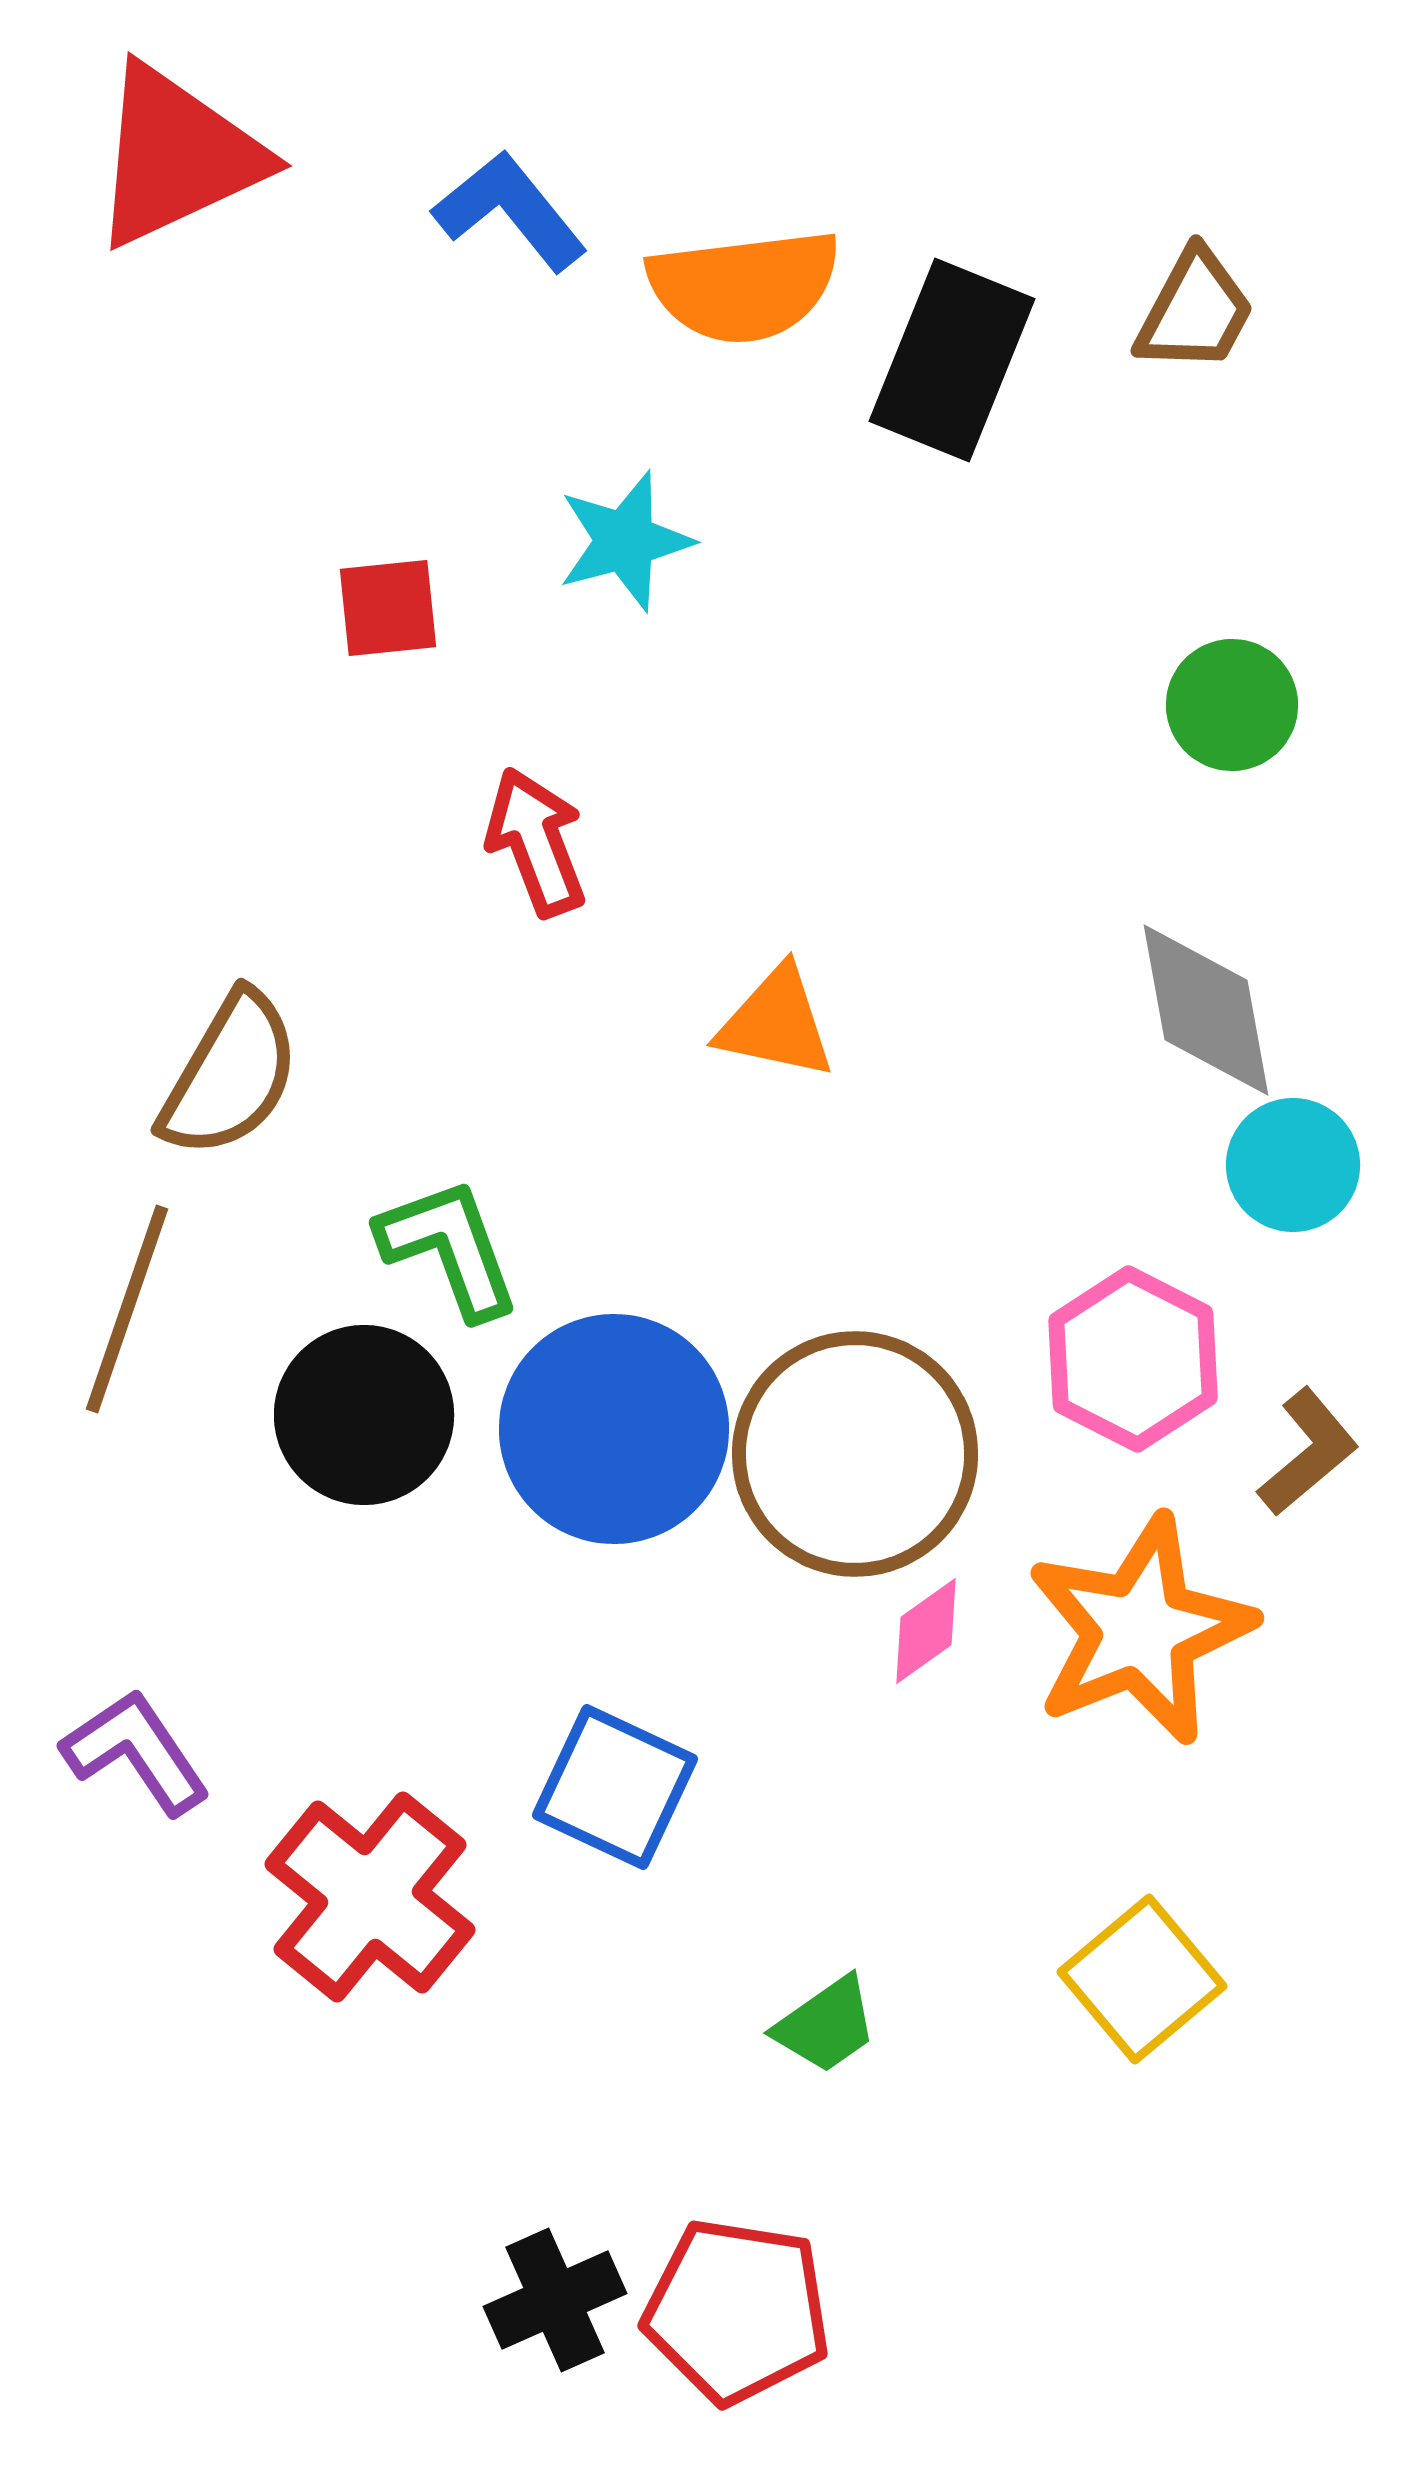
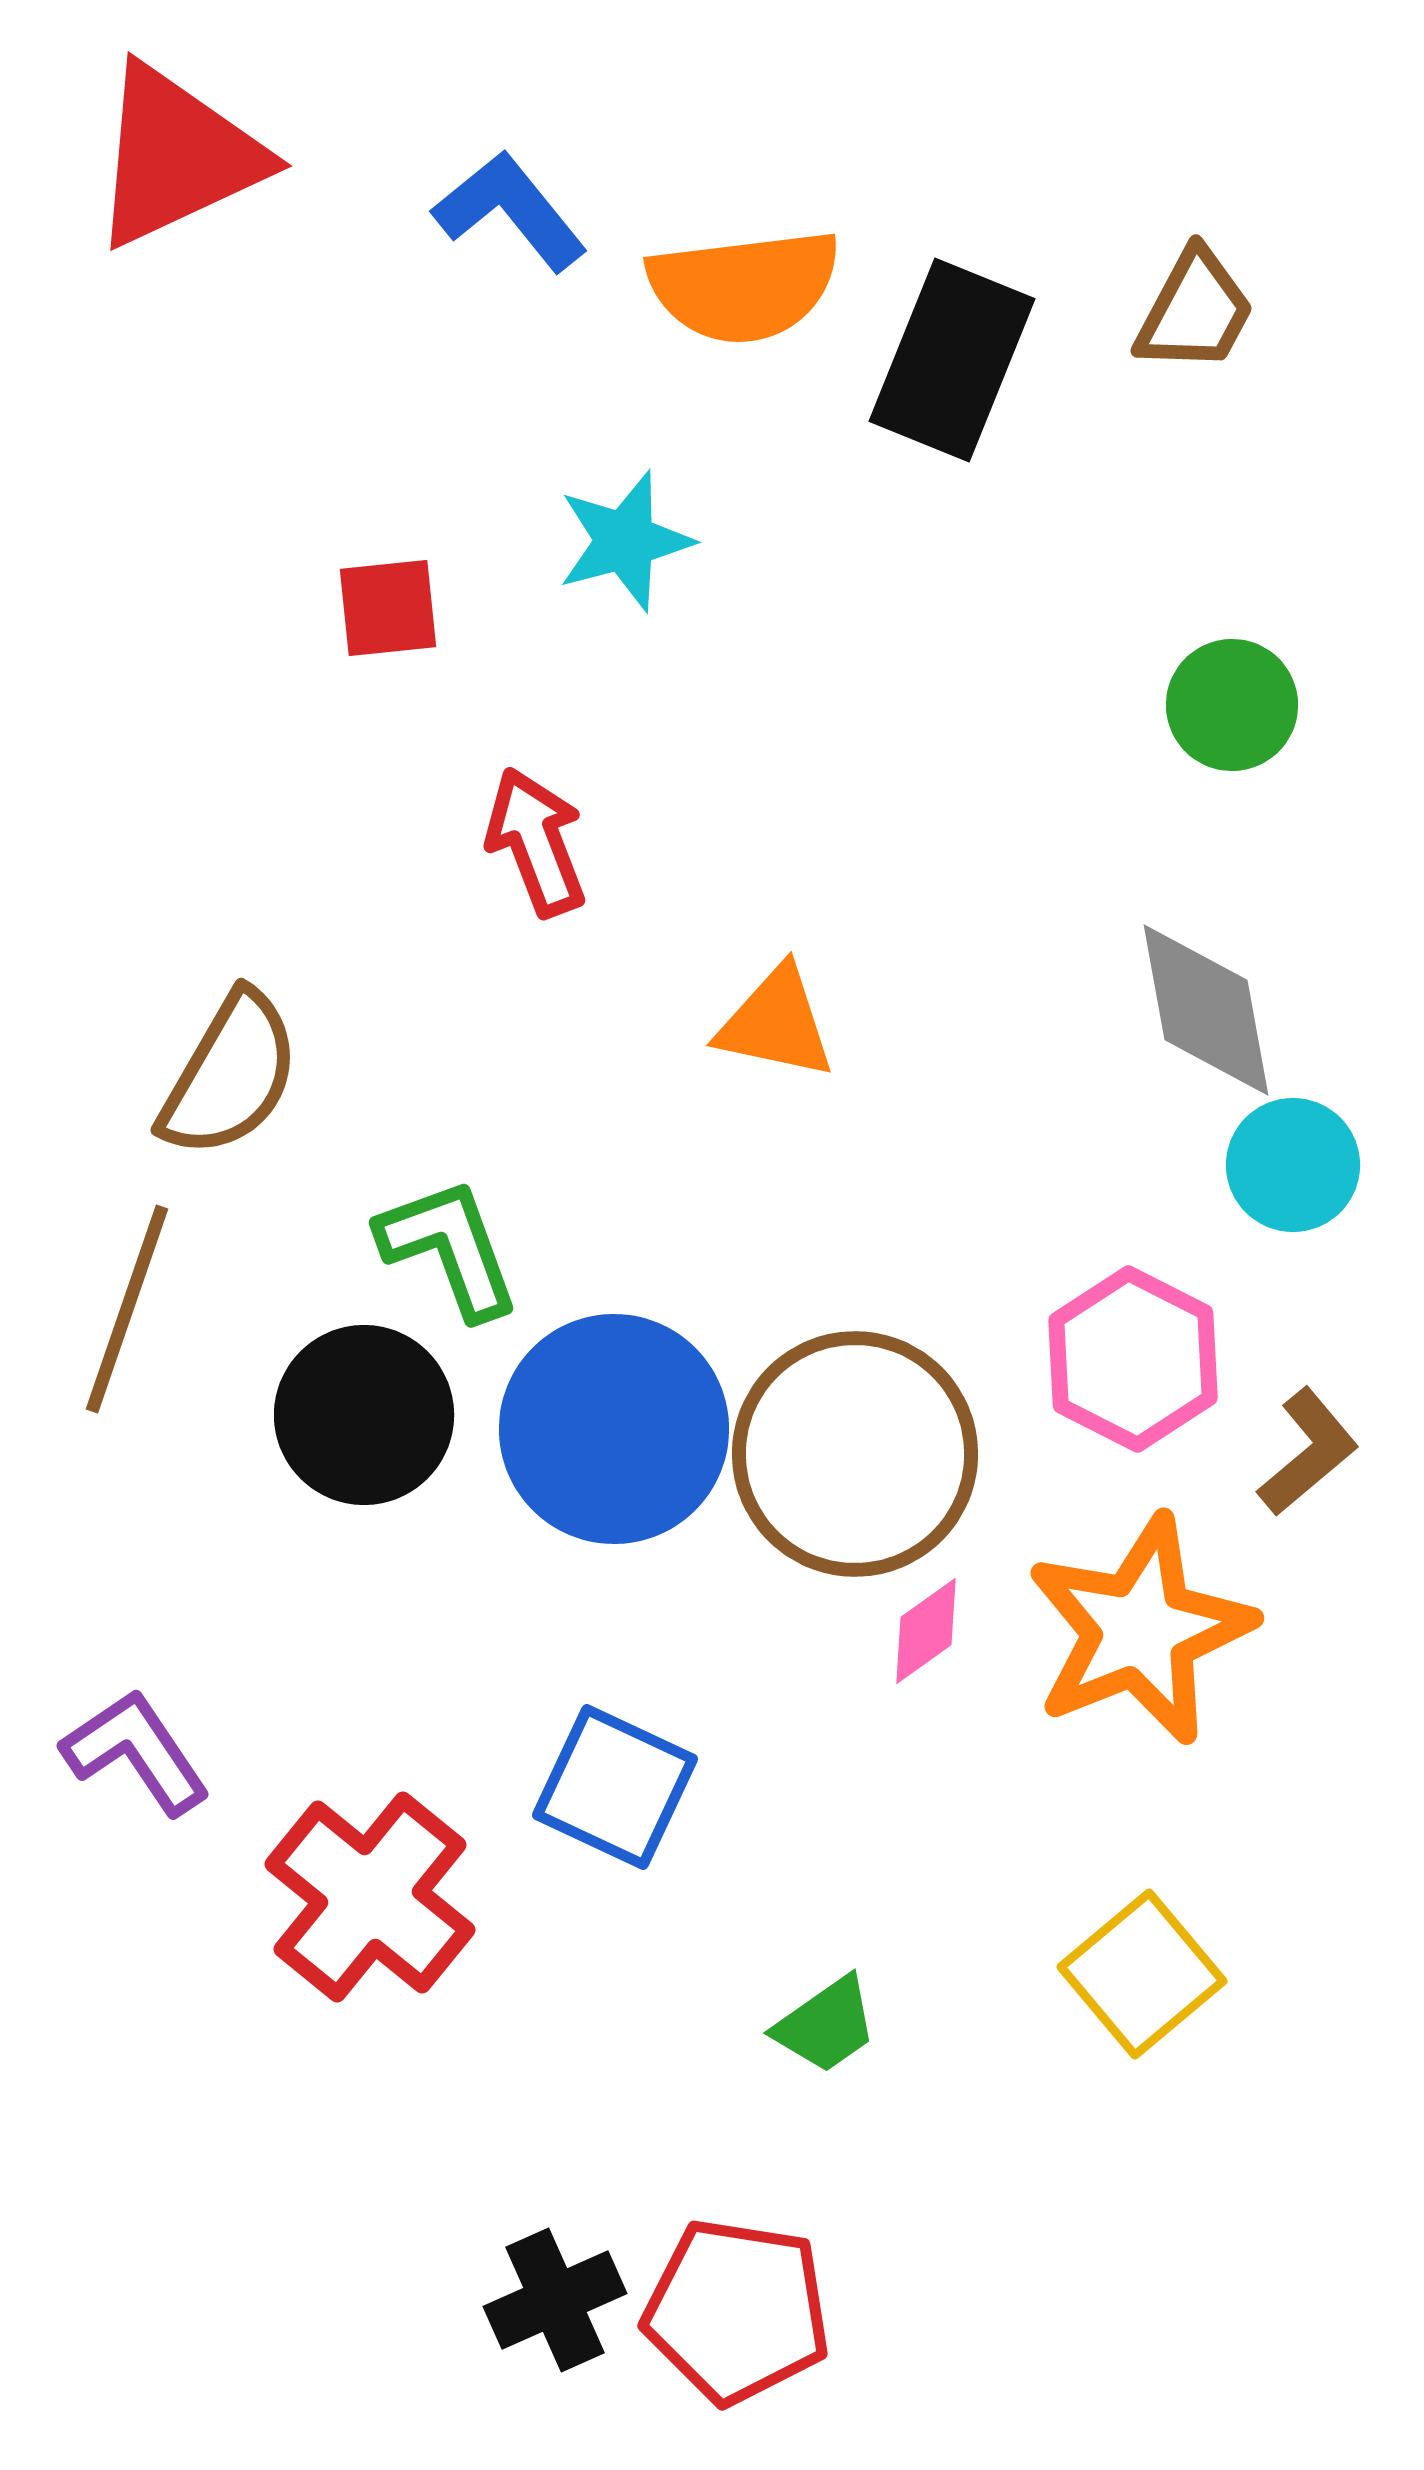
yellow square: moved 5 px up
